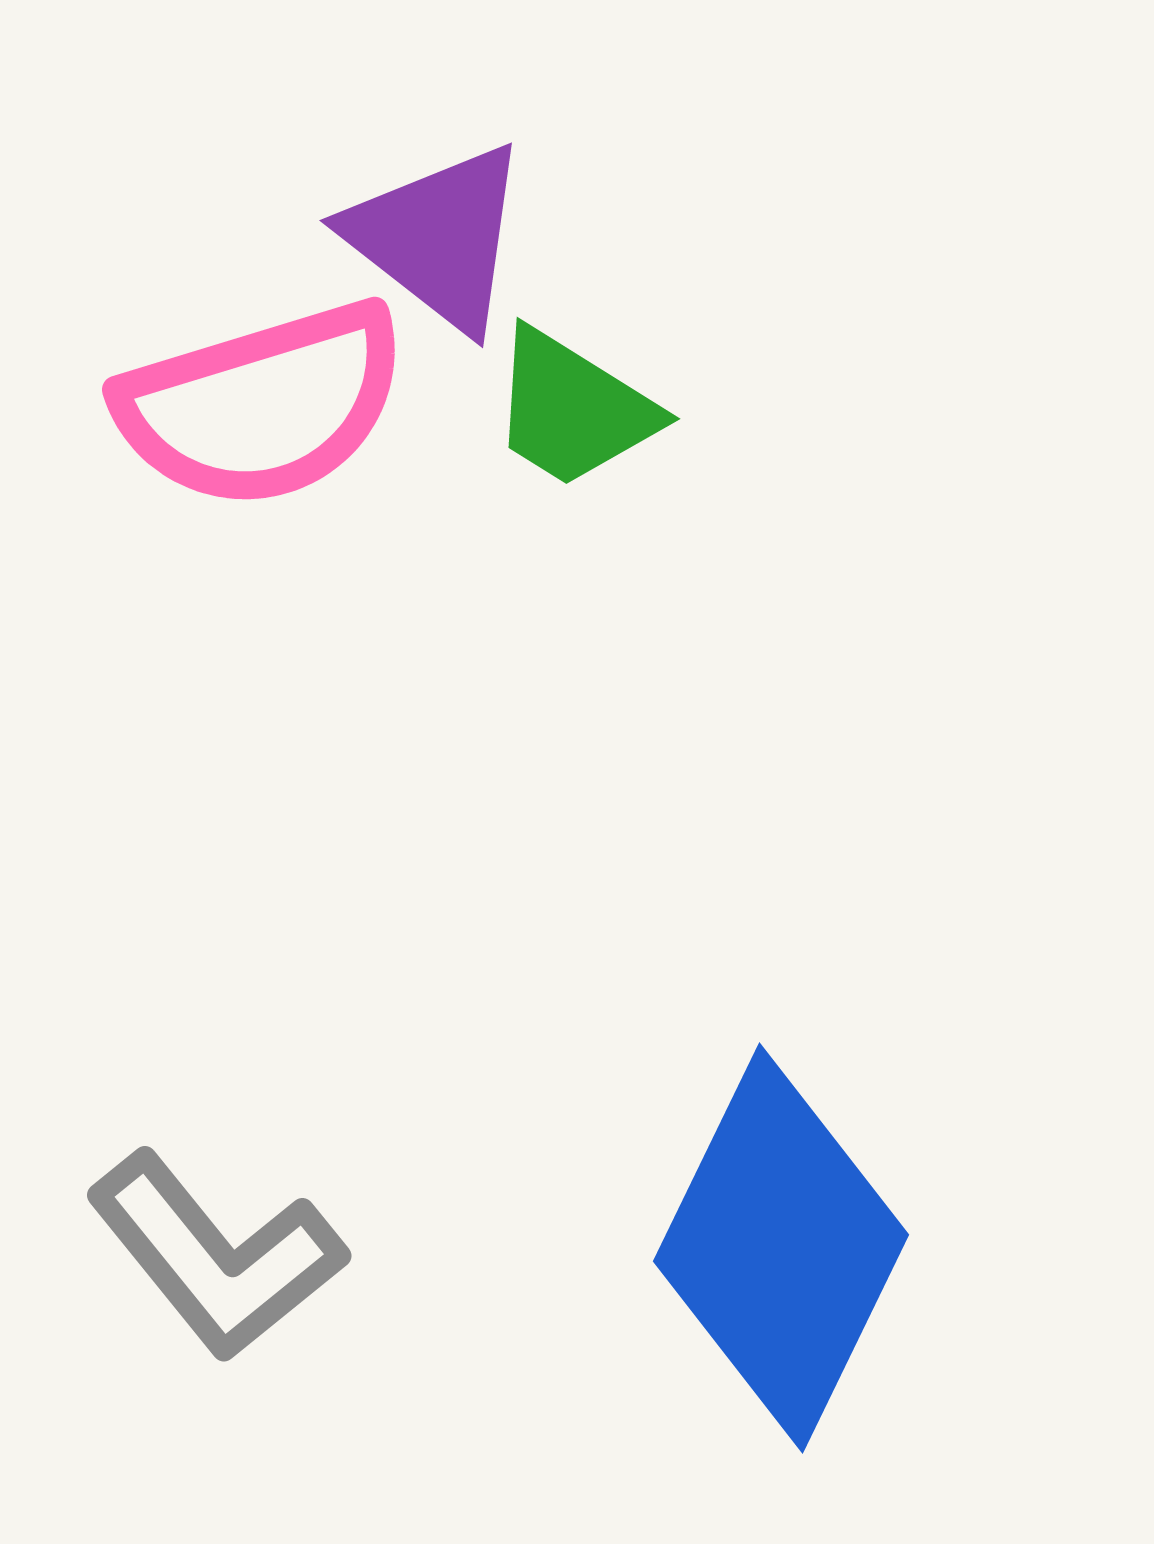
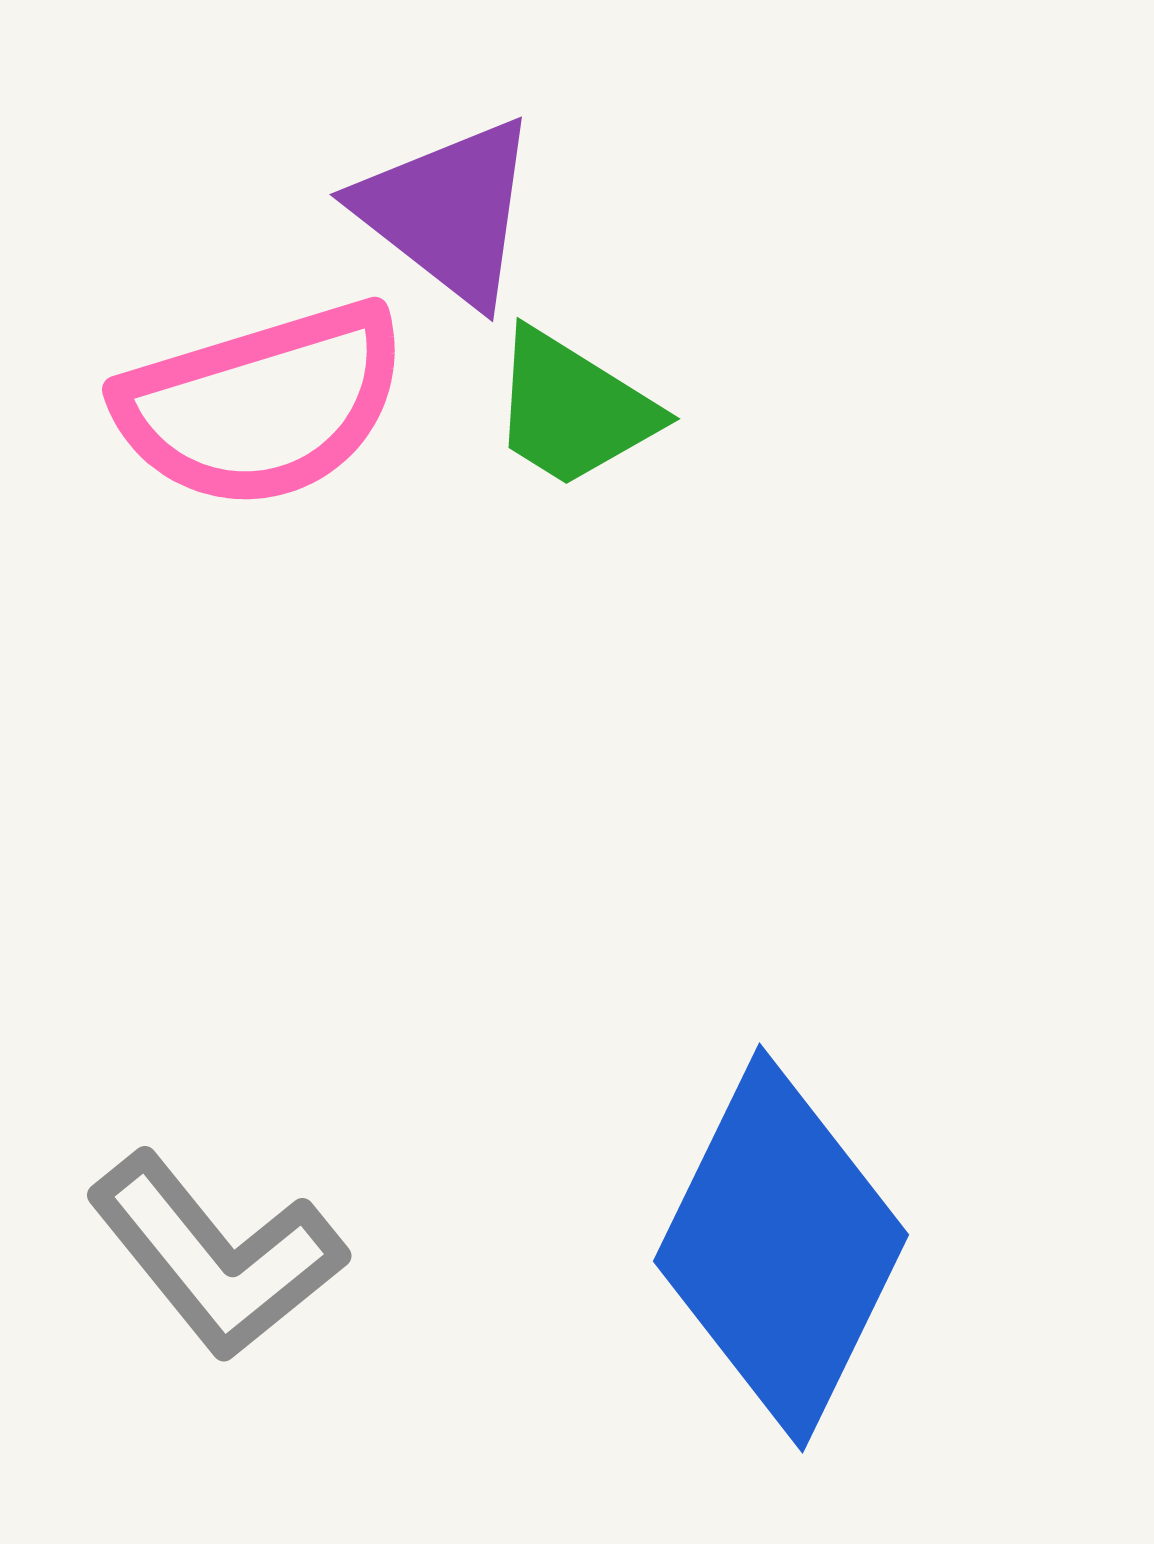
purple triangle: moved 10 px right, 26 px up
